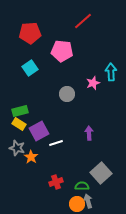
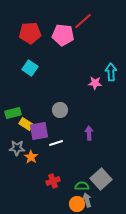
pink pentagon: moved 1 px right, 16 px up
cyan square: rotated 21 degrees counterclockwise
pink star: moved 2 px right; rotated 24 degrees clockwise
gray circle: moved 7 px left, 16 px down
green rectangle: moved 7 px left, 2 px down
yellow rectangle: moved 7 px right
purple square: rotated 18 degrees clockwise
gray star: rotated 14 degrees counterclockwise
gray square: moved 6 px down
red cross: moved 3 px left, 1 px up
gray arrow: moved 1 px left, 1 px up
